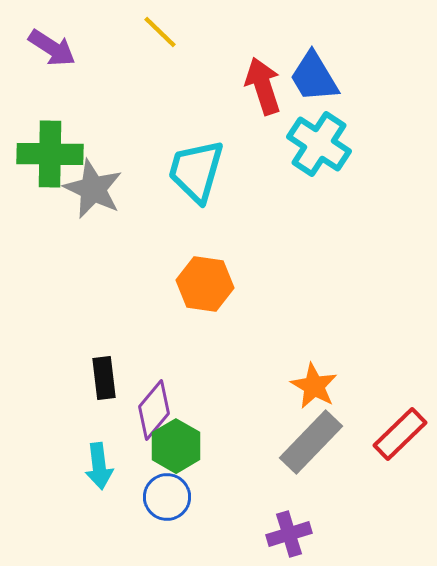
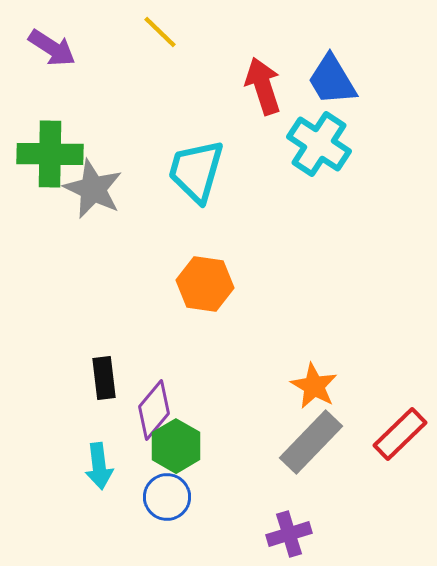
blue trapezoid: moved 18 px right, 3 px down
